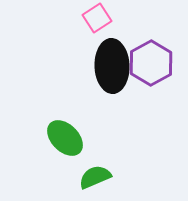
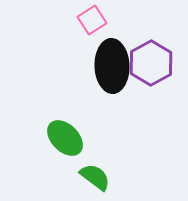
pink square: moved 5 px left, 2 px down
green semicircle: rotated 60 degrees clockwise
